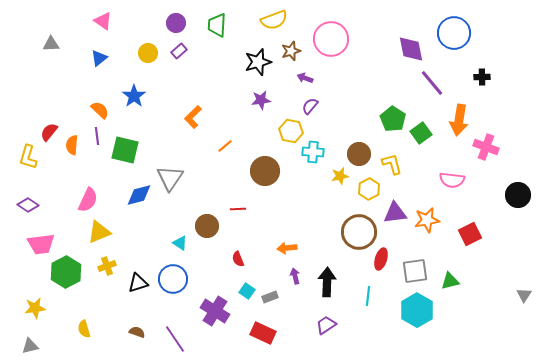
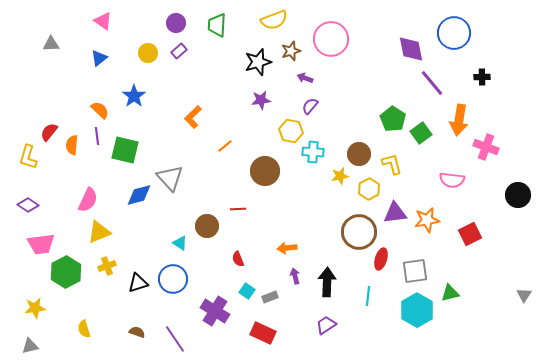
gray triangle at (170, 178): rotated 16 degrees counterclockwise
green triangle at (450, 281): moved 12 px down
